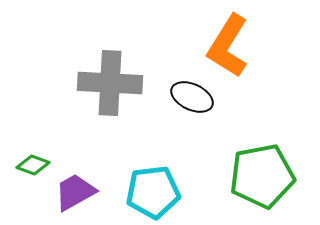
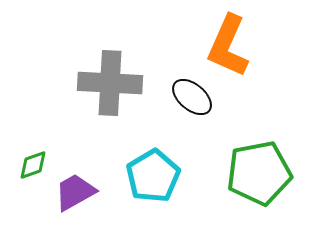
orange L-shape: rotated 8 degrees counterclockwise
black ellipse: rotated 15 degrees clockwise
green diamond: rotated 40 degrees counterclockwise
green pentagon: moved 3 px left, 3 px up
cyan pentagon: moved 16 px up; rotated 24 degrees counterclockwise
